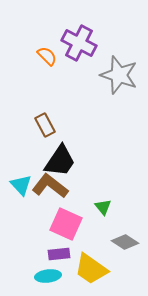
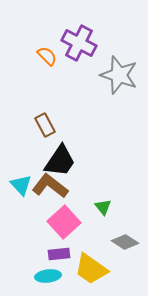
pink square: moved 2 px left, 2 px up; rotated 24 degrees clockwise
